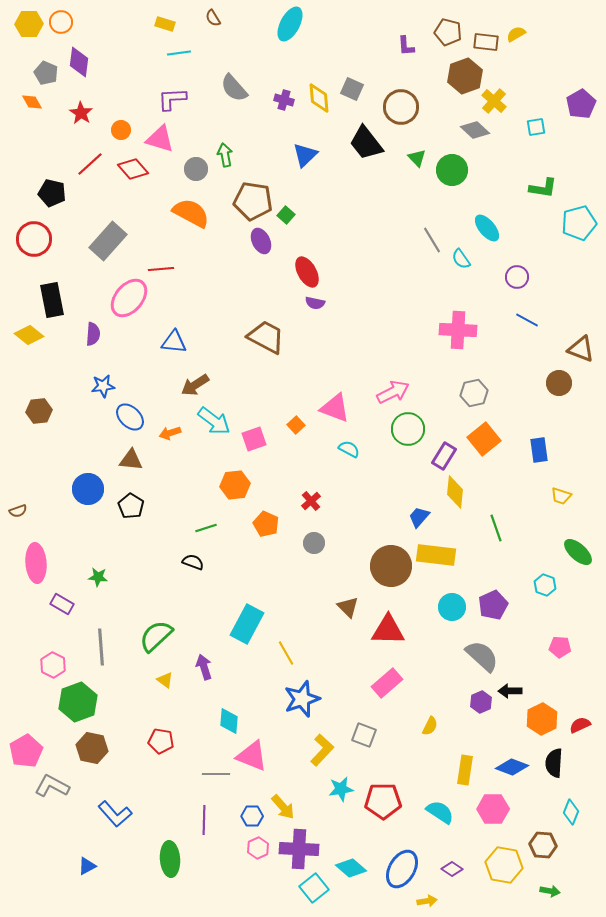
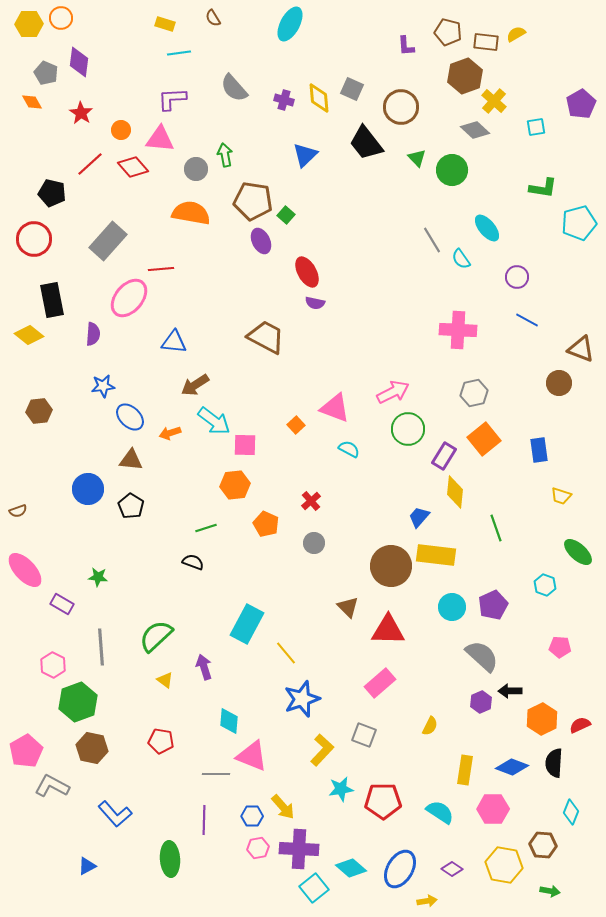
orange circle at (61, 22): moved 4 px up
pink triangle at (160, 139): rotated 12 degrees counterclockwise
red diamond at (133, 169): moved 2 px up
orange semicircle at (191, 213): rotated 18 degrees counterclockwise
pink square at (254, 439): moved 9 px left, 6 px down; rotated 20 degrees clockwise
pink ellipse at (36, 563): moved 11 px left, 7 px down; rotated 39 degrees counterclockwise
yellow line at (286, 653): rotated 10 degrees counterclockwise
pink rectangle at (387, 683): moved 7 px left
pink hexagon at (258, 848): rotated 15 degrees clockwise
blue ellipse at (402, 869): moved 2 px left
